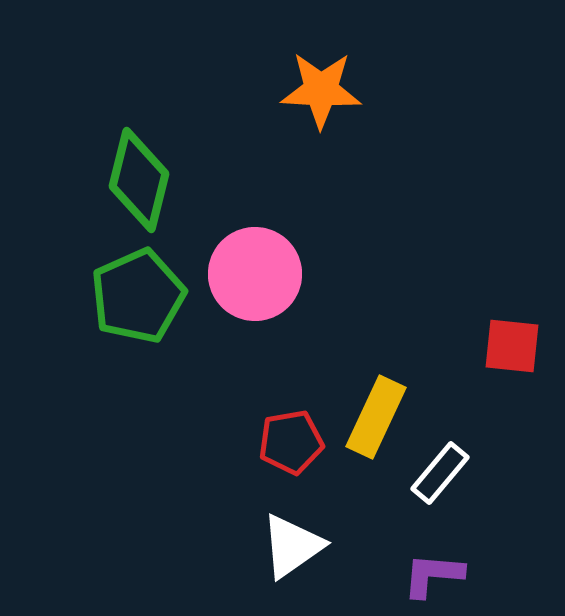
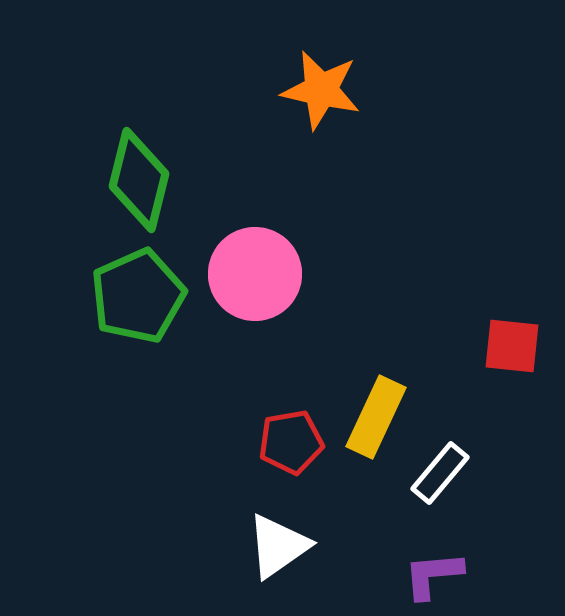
orange star: rotated 10 degrees clockwise
white triangle: moved 14 px left
purple L-shape: rotated 10 degrees counterclockwise
